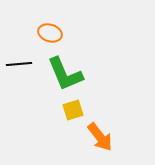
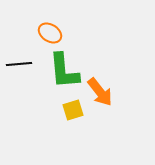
orange ellipse: rotated 15 degrees clockwise
green L-shape: moved 1 px left, 3 px up; rotated 18 degrees clockwise
orange arrow: moved 45 px up
